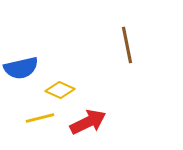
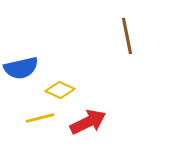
brown line: moved 9 px up
